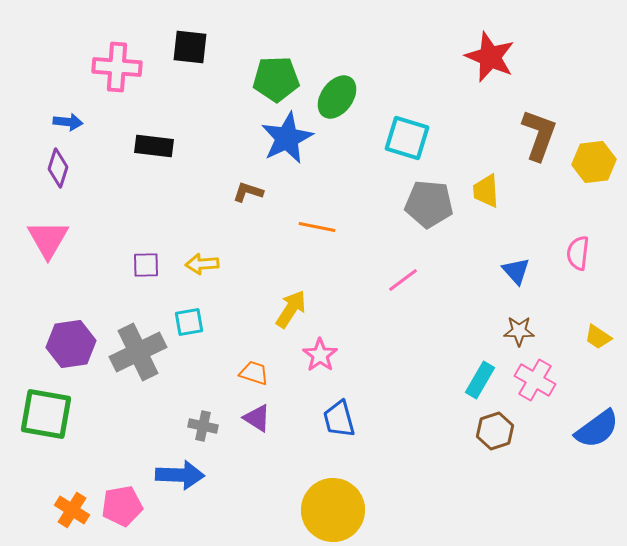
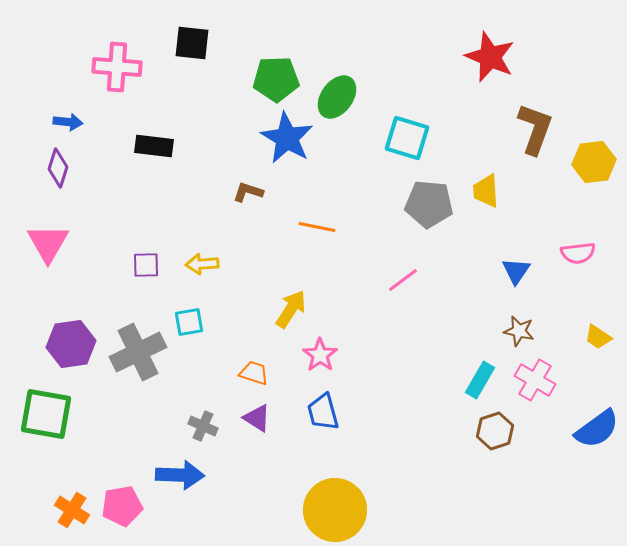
black square at (190, 47): moved 2 px right, 4 px up
brown L-shape at (539, 135): moved 4 px left, 6 px up
blue star at (287, 138): rotated 16 degrees counterclockwise
pink triangle at (48, 239): moved 4 px down
pink semicircle at (578, 253): rotated 104 degrees counterclockwise
blue triangle at (516, 271): rotated 16 degrees clockwise
brown star at (519, 331): rotated 12 degrees clockwise
blue trapezoid at (339, 419): moved 16 px left, 7 px up
gray cross at (203, 426): rotated 12 degrees clockwise
yellow circle at (333, 510): moved 2 px right
